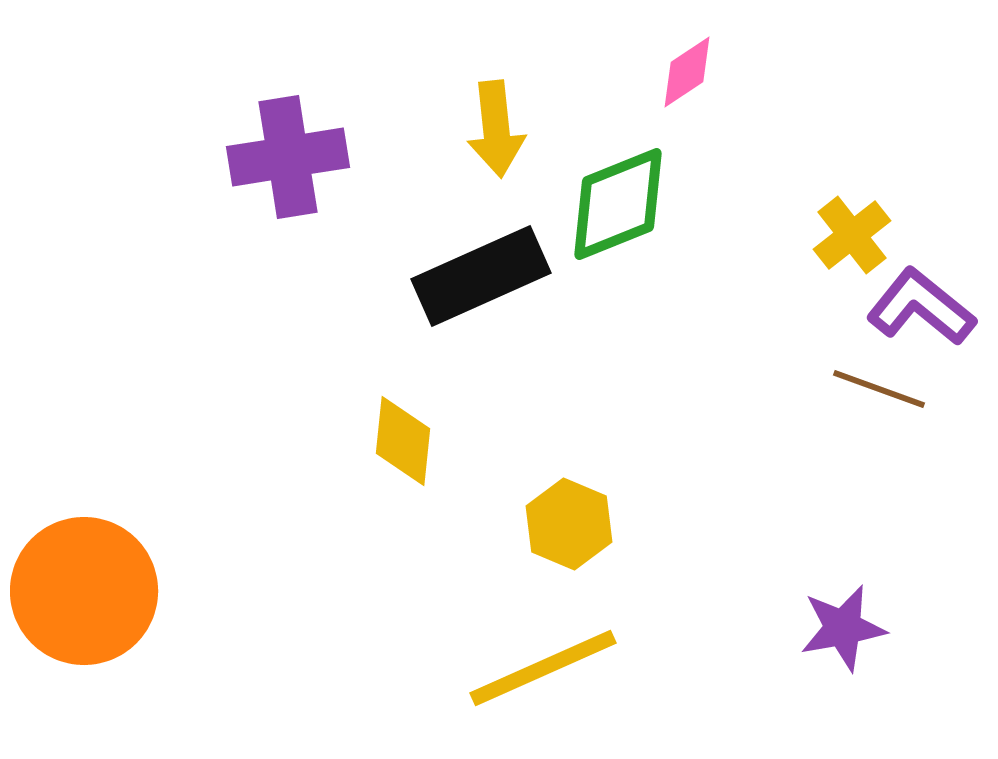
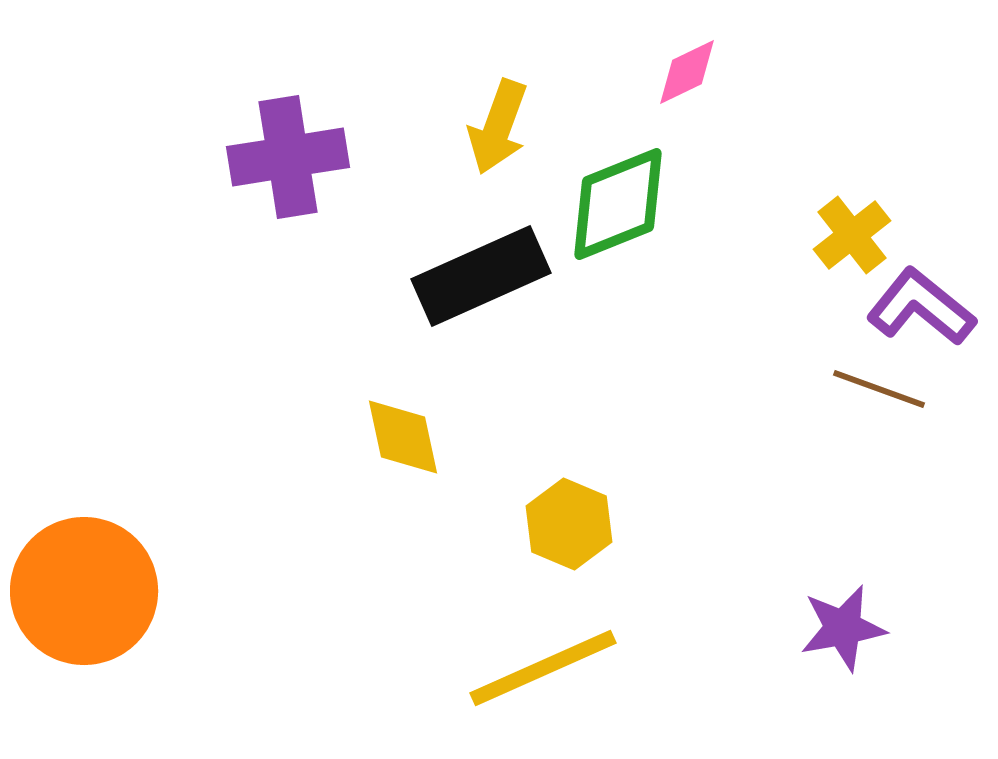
pink diamond: rotated 8 degrees clockwise
yellow arrow: moved 2 px right, 2 px up; rotated 26 degrees clockwise
yellow diamond: moved 4 px up; rotated 18 degrees counterclockwise
